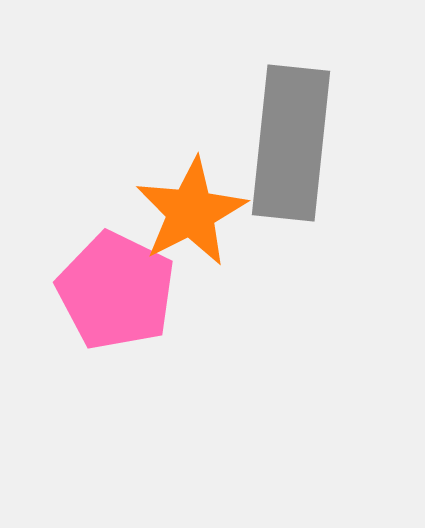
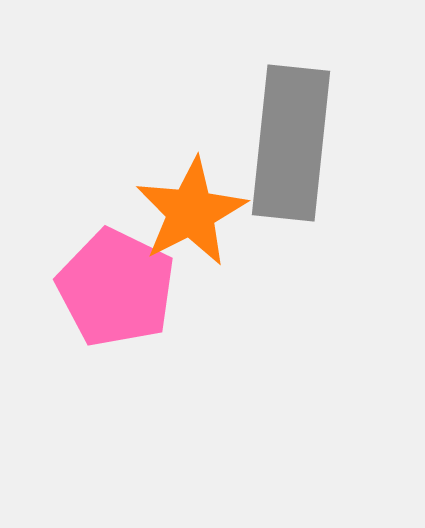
pink pentagon: moved 3 px up
